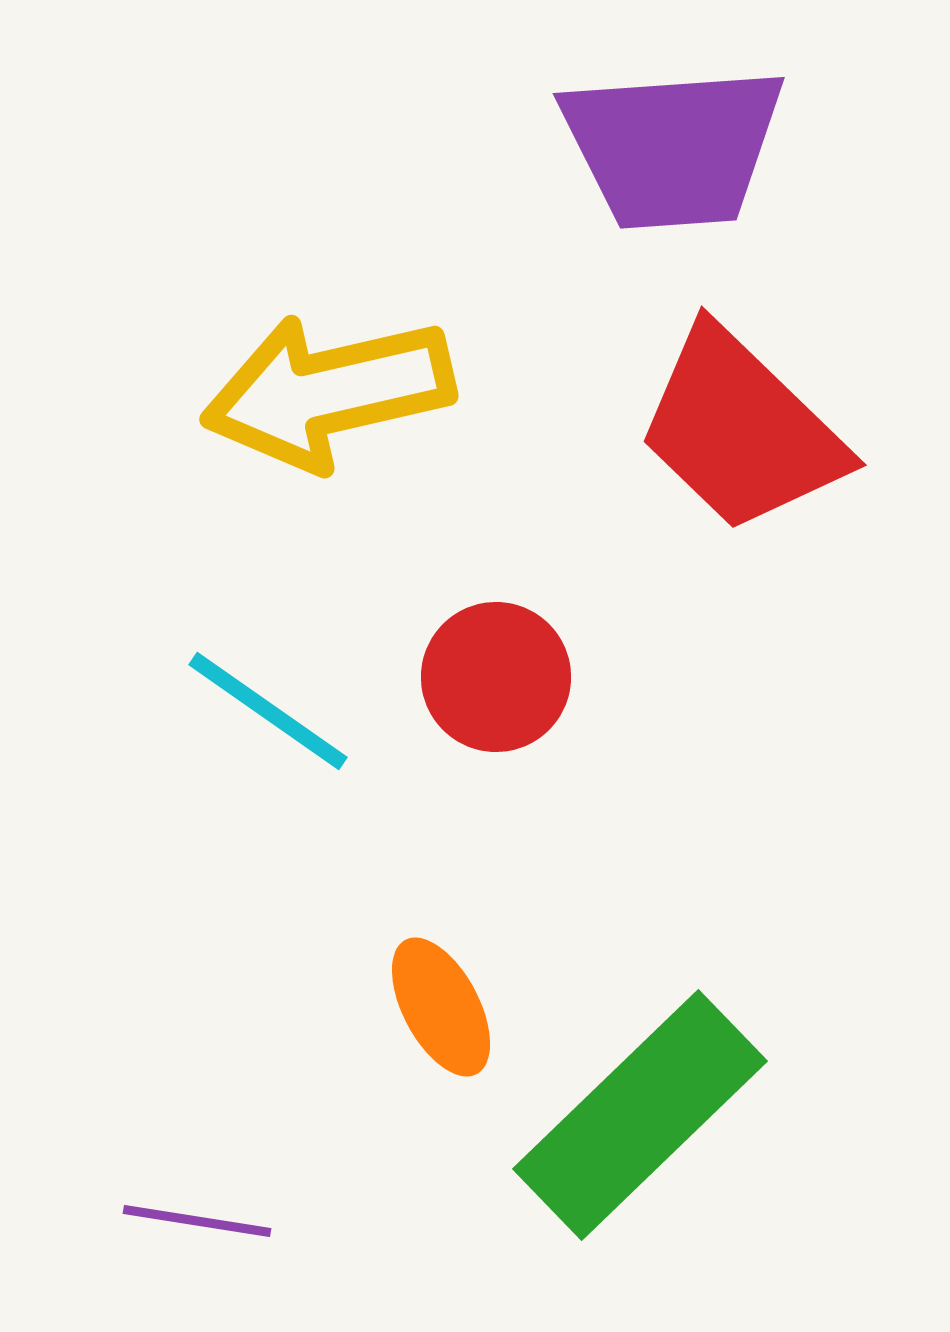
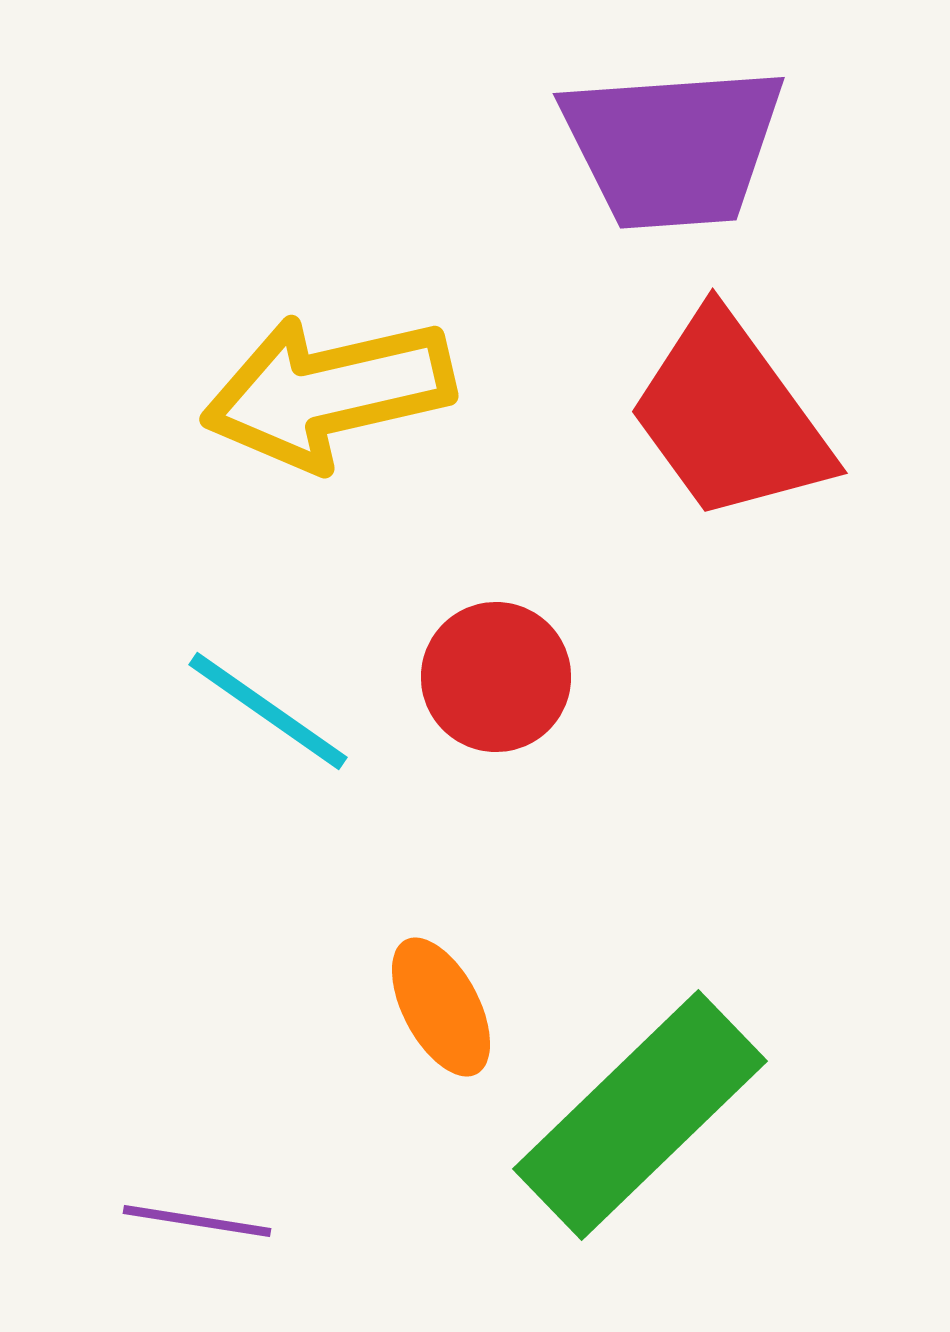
red trapezoid: moved 11 px left, 13 px up; rotated 10 degrees clockwise
